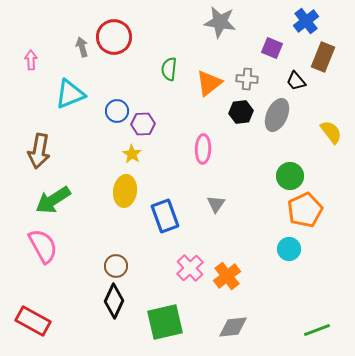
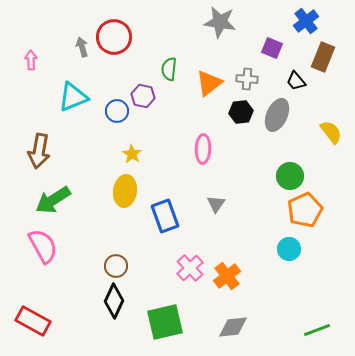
cyan triangle: moved 3 px right, 3 px down
purple hexagon: moved 28 px up; rotated 15 degrees clockwise
